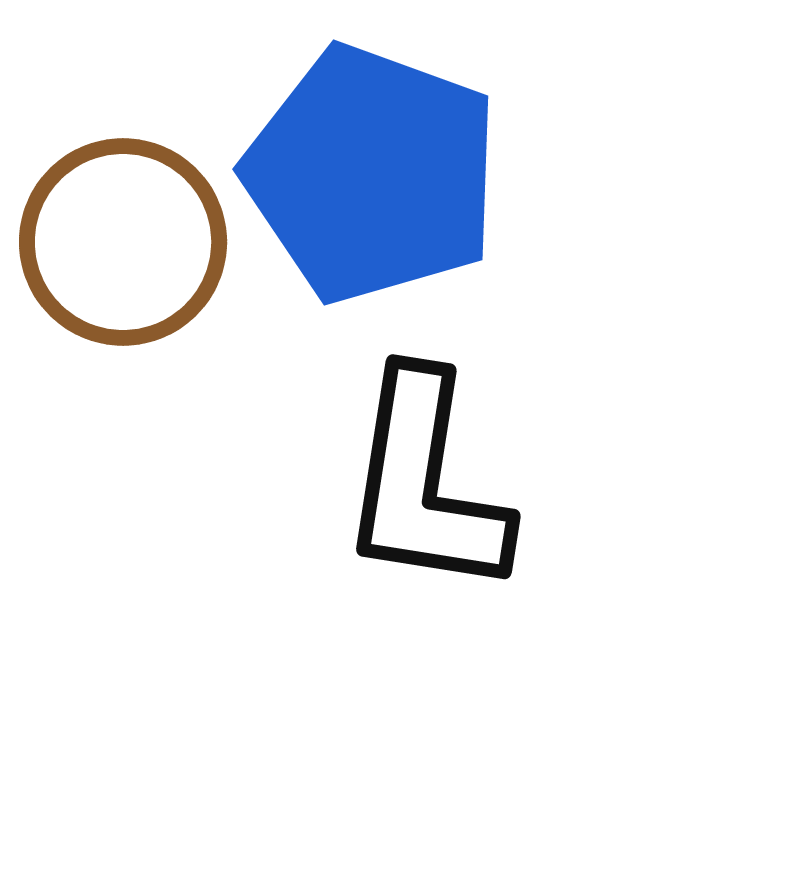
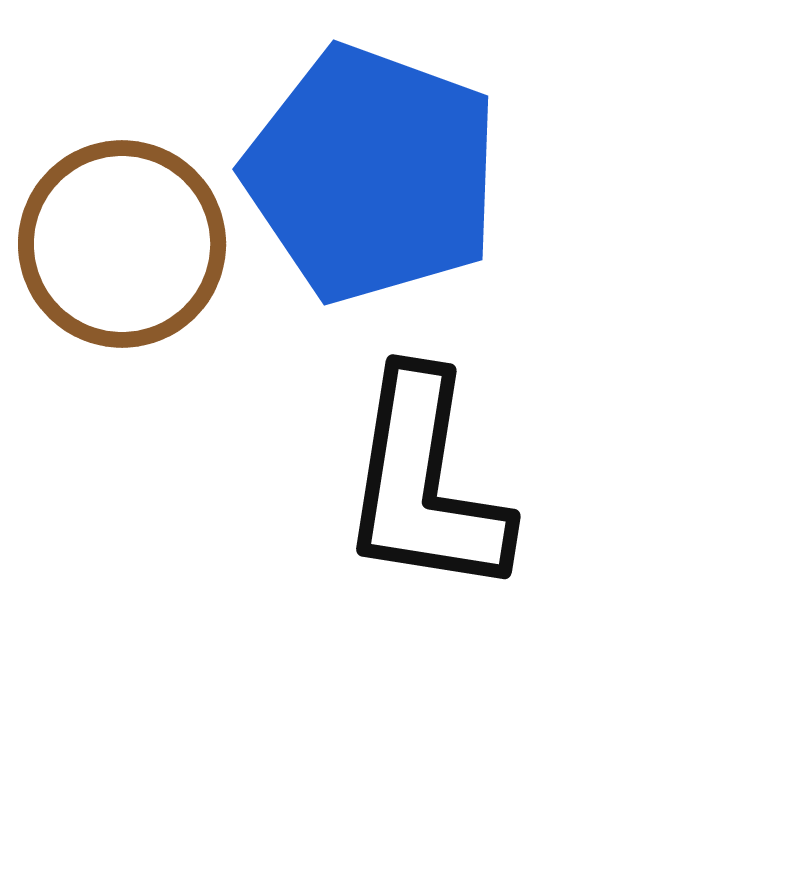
brown circle: moved 1 px left, 2 px down
